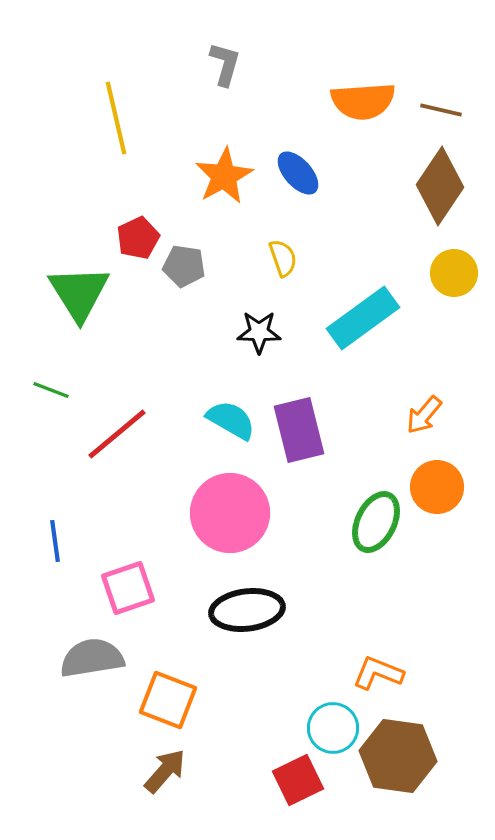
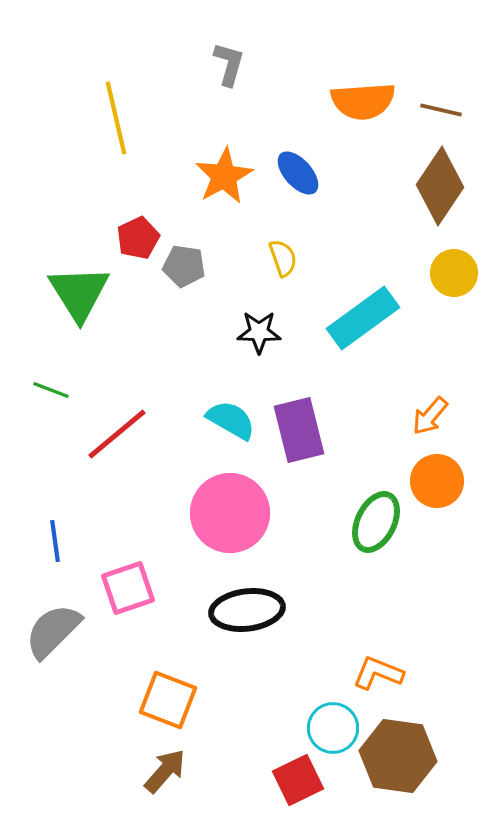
gray L-shape: moved 4 px right
orange arrow: moved 6 px right, 1 px down
orange circle: moved 6 px up
gray semicircle: moved 39 px left, 27 px up; rotated 36 degrees counterclockwise
